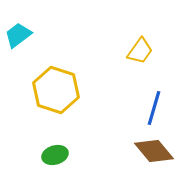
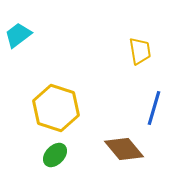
yellow trapezoid: rotated 44 degrees counterclockwise
yellow hexagon: moved 18 px down
brown diamond: moved 30 px left, 2 px up
green ellipse: rotated 30 degrees counterclockwise
